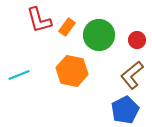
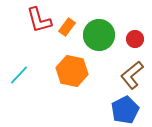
red circle: moved 2 px left, 1 px up
cyan line: rotated 25 degrees counterclockwise
